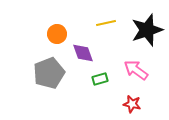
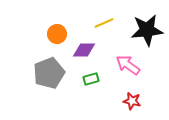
yellow line: moved 2 px left; rotated 12 degrees counterclockwise
black star: rotated 12 degrees clockwise
purple diamond: moved 1 px right, 3 px up; rotated 70 degrees counterclockwise
pink arrow: moved 8 px left, 5 px up
green rectangle: moved 9 px left
red star: moved 3 px up
